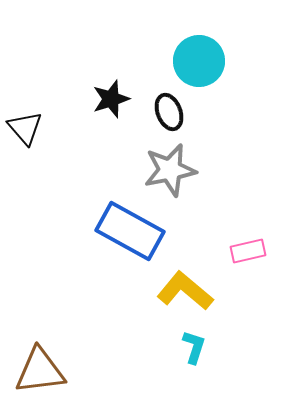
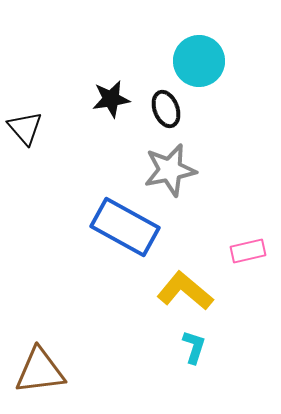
black star: rotated 9 degrees clockwise
black ellipse: moved 3 px left, 3 px up
blue rectangle: moved 5 px left, 4 px up
